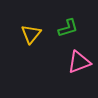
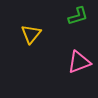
green L-shape: moved 10 px right, 12 px up
